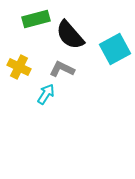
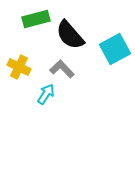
gray L-shape: rotated 20 degrees clockwise
